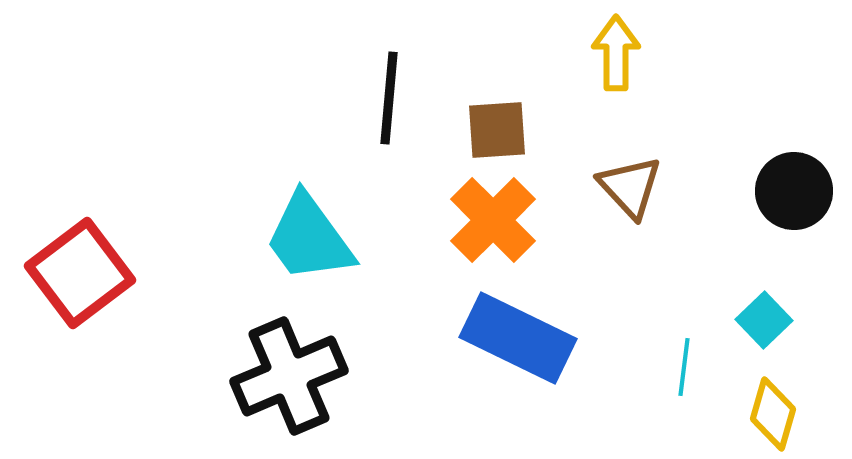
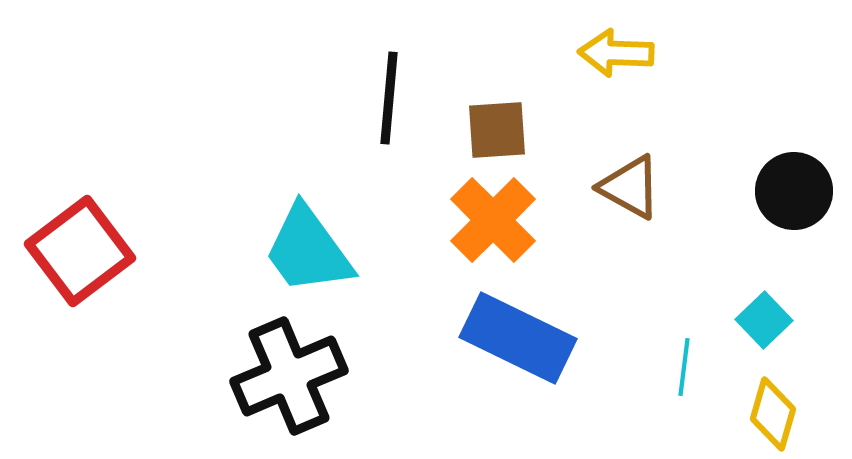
yellow arrow: rotated 88 degrees counterclockwise
brown triangle: rotated 18 degrees counterclockwise
cyan trapezoid: moved 1 px left, 12 px down
red square: moved 22 px up
